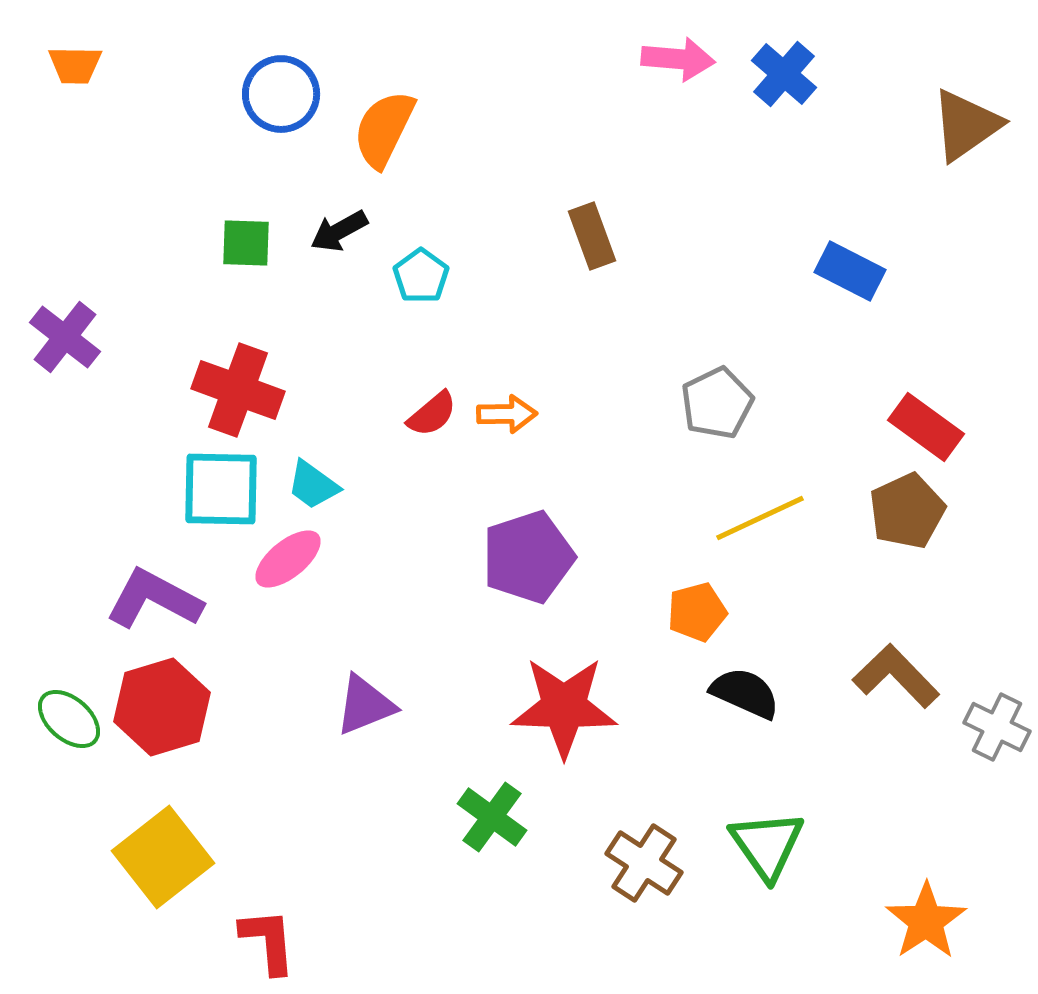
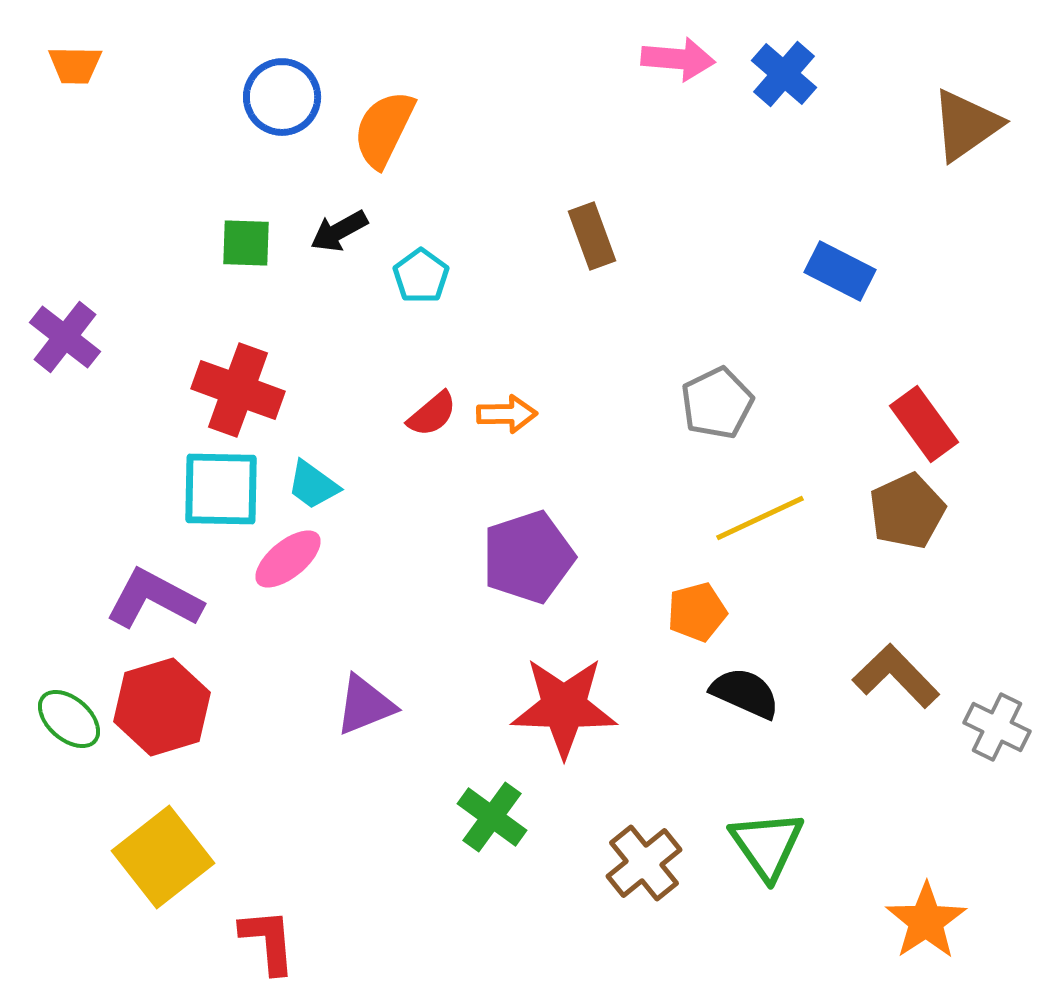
blue circle: moved 1 px right, 3 px down
blue rectangle: moved 10 px left
red rectangle: moved 2 px left, 3 px up; rotated 18 degrees clockwise
brown cross: rotated 18 degrees clockwise
